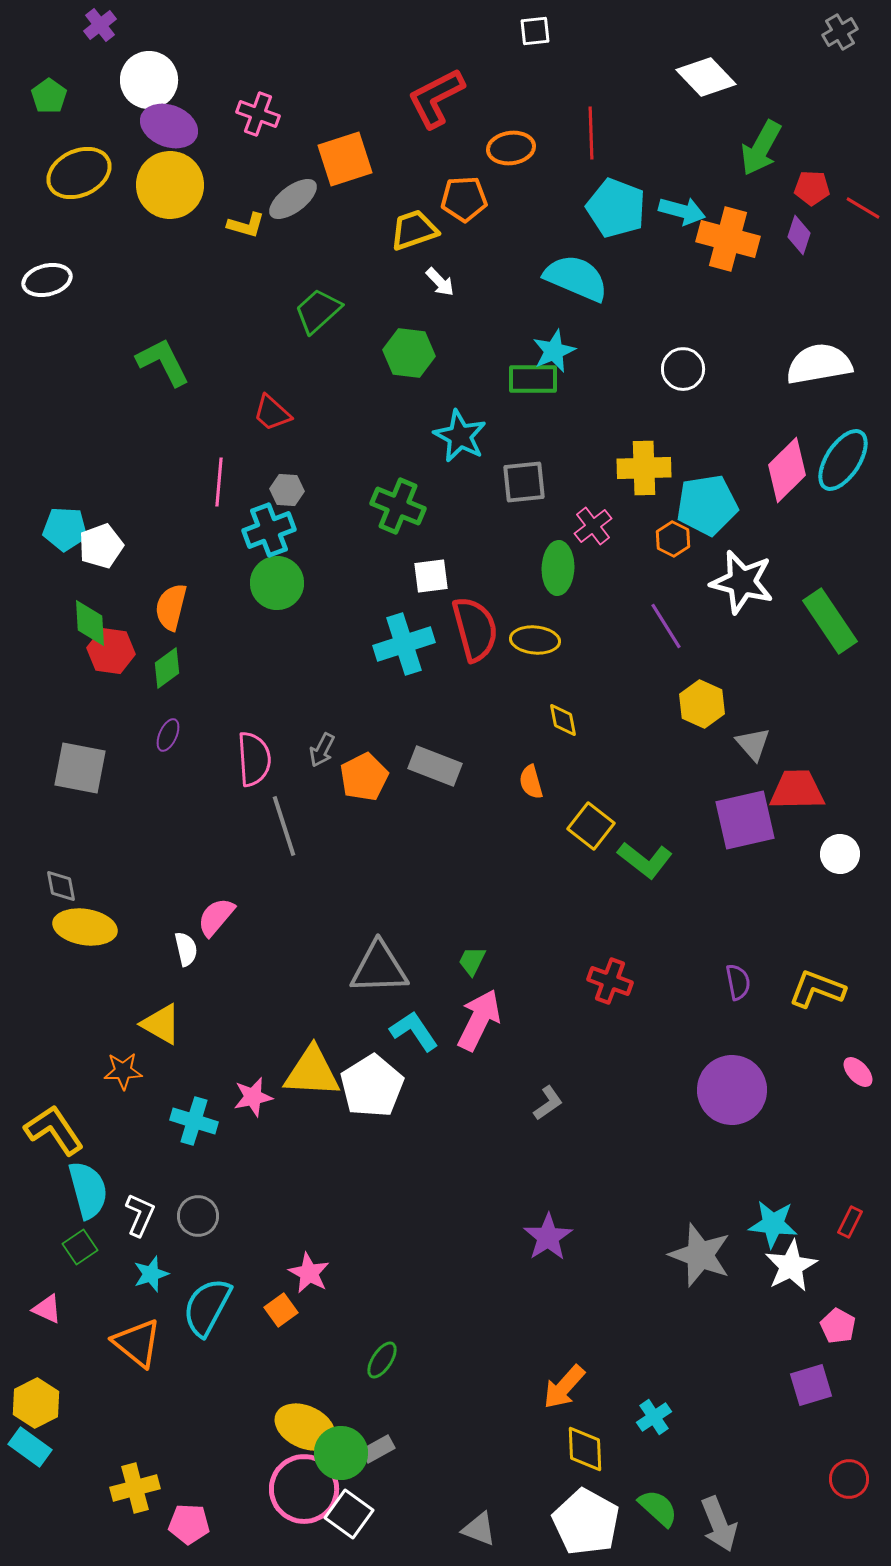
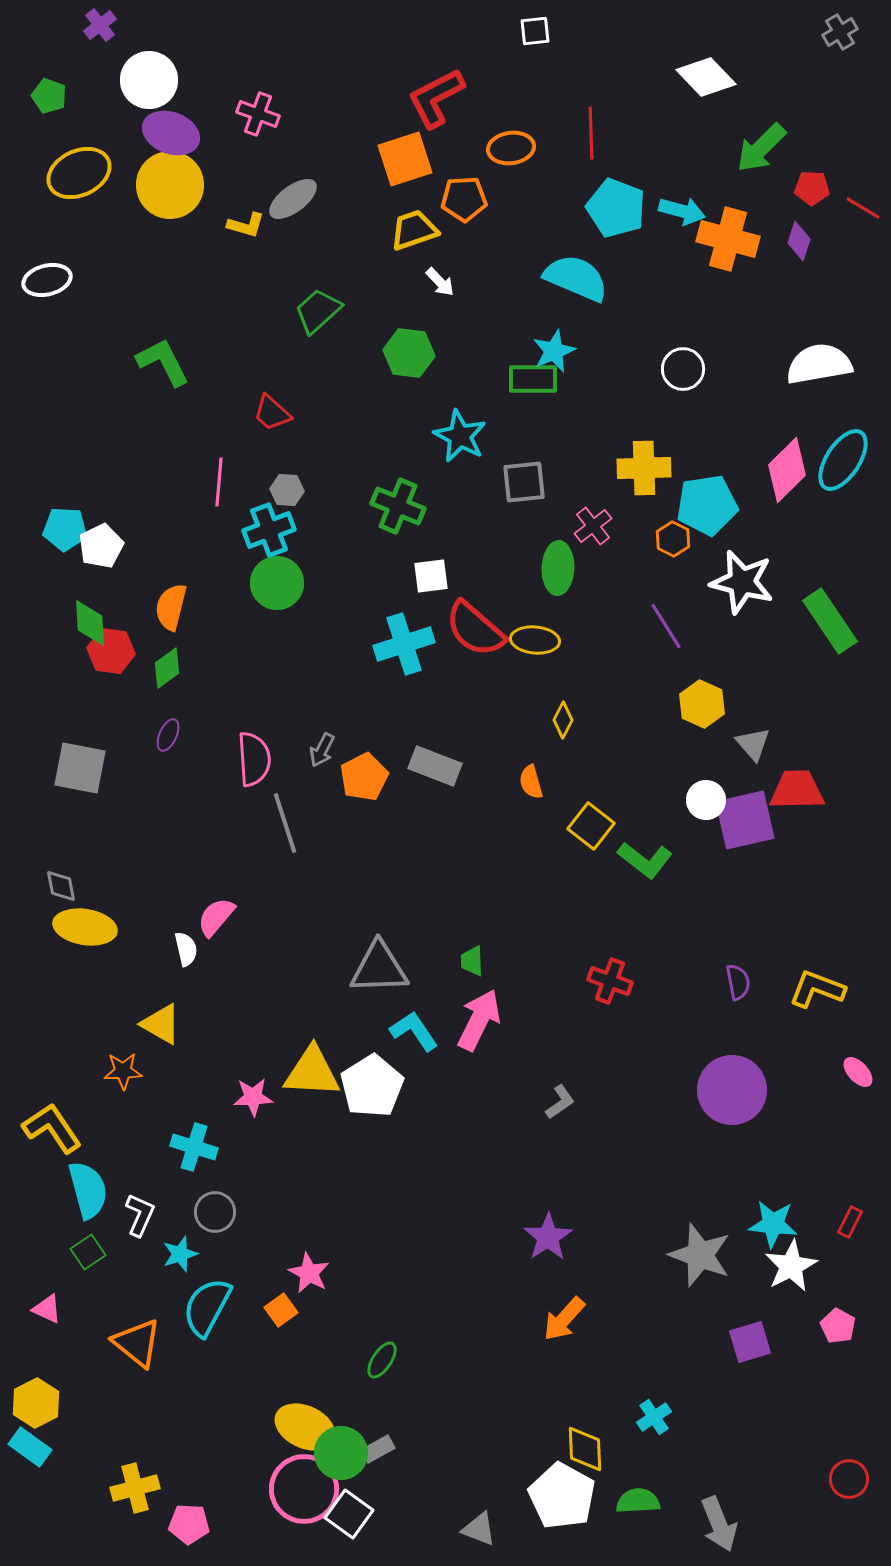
green pentagon at (49, 96): rotated 16 degrees counterclockwise
purple ellipse at (169, 126): moved 2 px right, 7 px down
green arrow at (761, 148): rotated 16 degrees clockwise
orange square at (345, 159): moved 60 px right
purple diamond at (799, 235): moved 6 px down
white pentagon at (101, 546): rotated 6 degrees counterclockwise
red semicircle at (475, 629): rotated 146 degrees clockwise
yellow diamond at (563, 720): rotated 39 degrees clockwise
gray line at (284, 826): moved 1 px right, 3 px up
white circle at (840, 854): moved 134 px left, 54 px up
green trapezoid at (472, 961): rotated 28 degrees counterclockwise
pink star at (253, 1097): rotated 9 degrees clockwise
gray L-shape at (548, 1103): moved 12 px right, 1 px up
cyan cross at (194, 1121): moved 26 px down
yellow L-shape at (54, 1130): moved 2 px left, 2 px up
gray circle at (198, 1216): moved 17 px right, 4 px up
green square at (80, 1247): moved 8 px right, 5 px down
cyan star at (151, 1274): moved 29 px right, 20 px up
purple square at (811, 1385): moved 61 px left, 43 px up
orange arrow at (564, 1387): moved 68 px up
green semicircle at (658, 1508): moved 20 px left, 7 px up; rotated 45 degrees counterclockwise
white pentagon at (586, 1522): moved 24 px left, 26 px up
